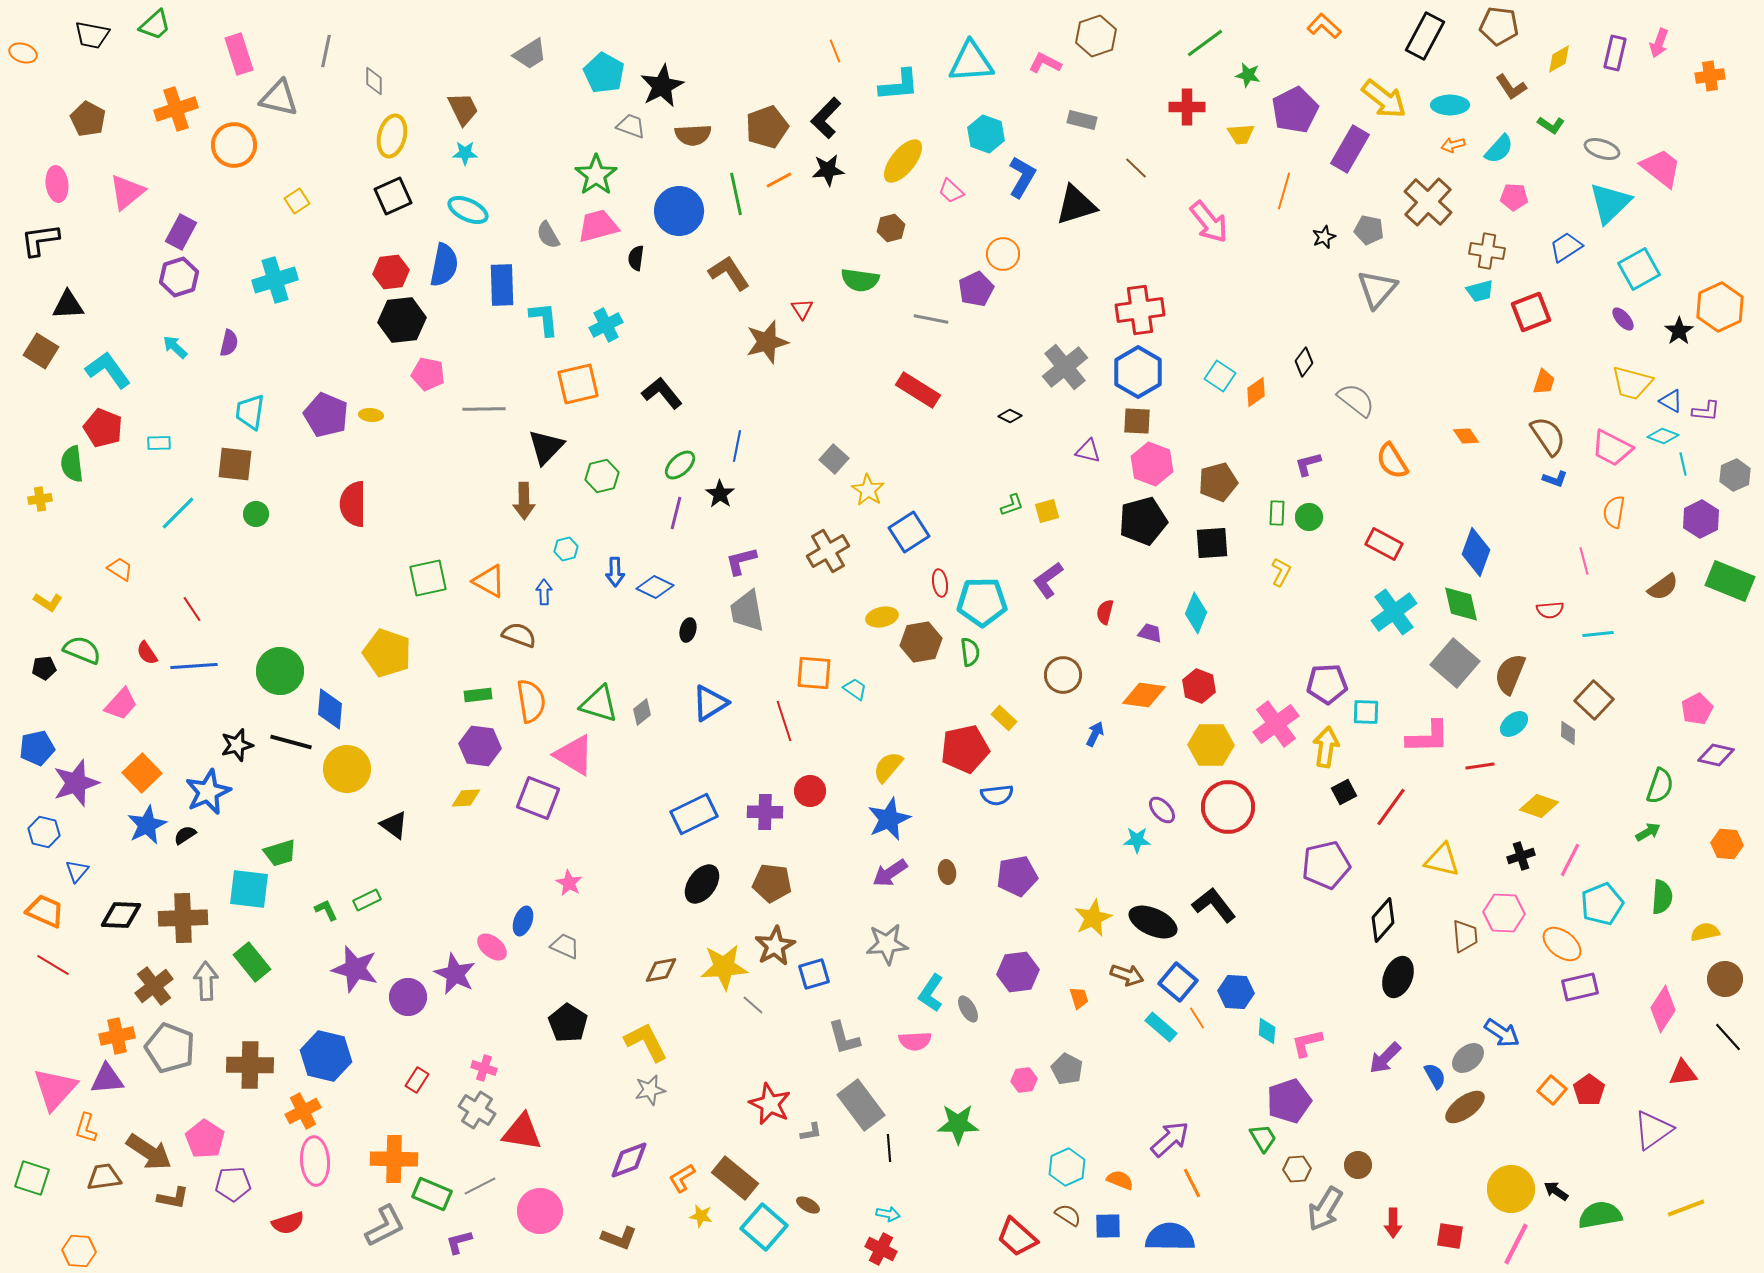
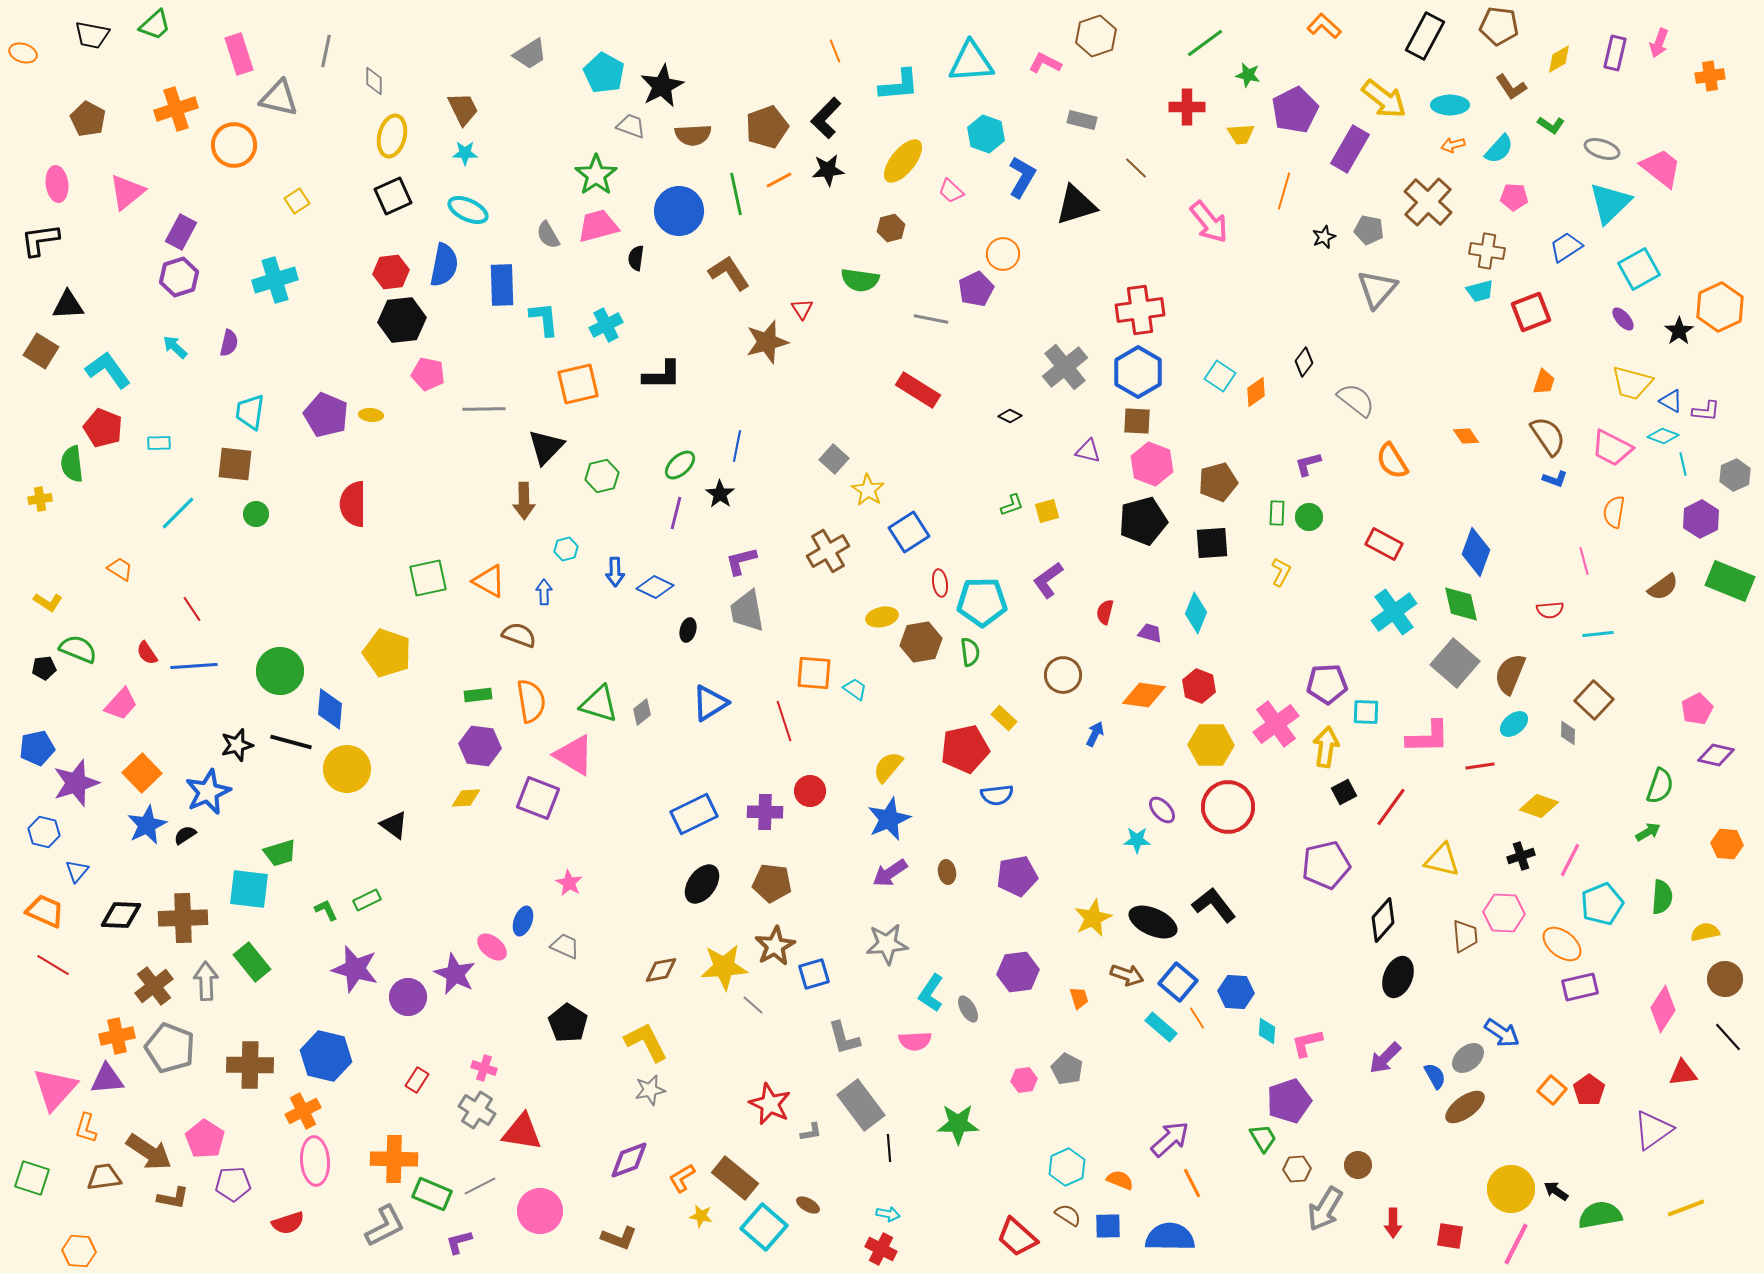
black L-shape at (662, 393): moved 18 px up; rotated 129 degrees clockwise
green semicircle at (82, 650): moved 4 px left, 1 px up
